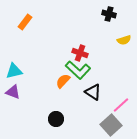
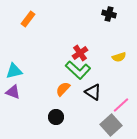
orange rectangle: moved 3 px right, 3 px up
yellow semicircle: moved 5 px left, 17 px down
red cross: rotated 35 degrees clockwise
orange semicircle: moved 8 px down
black circle: moved 2 px up
